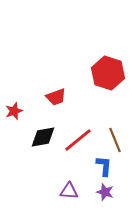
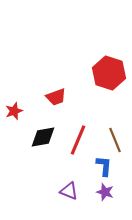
red hexagon: moved 1 px right
red line: rotated 28 degrees counterclockwise
purple triangle: rotated 18 degrees clockwise
